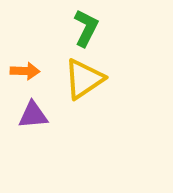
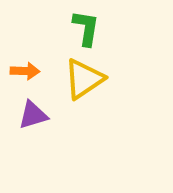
green L-shape: rotated 18 degrees counterclockwise
purple triangle: rotated 12 degrees counterclockwise
